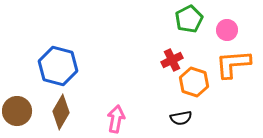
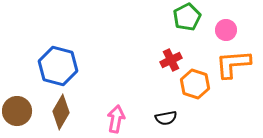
green pentagon: moved 2 px left, 2 px up
pink circle: moved 1 px left
red cross: moved 1 px left
orange hexagon: moved 1 px right, 2 px down
black semicircle: moved 15 px left
